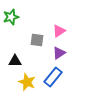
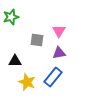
pink triangle: rotated 24 degrees counterclockwise
purple triangle: rotated 24 degrees clockwise
